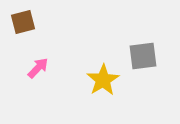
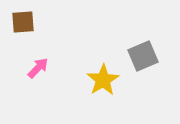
brown square: rotated 10 degrees clockwise
gray square: rotated 16 degrees counterclockwise
